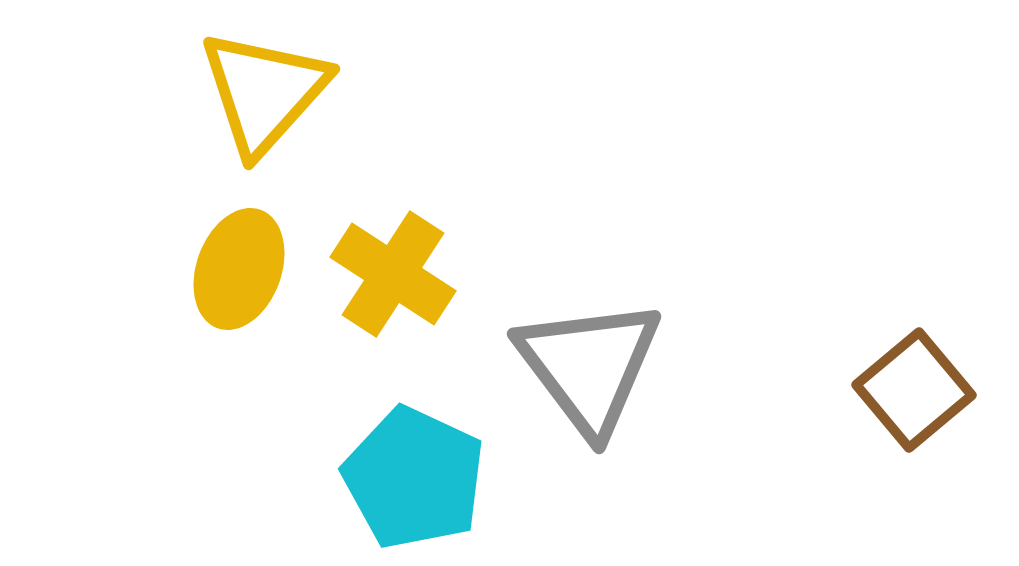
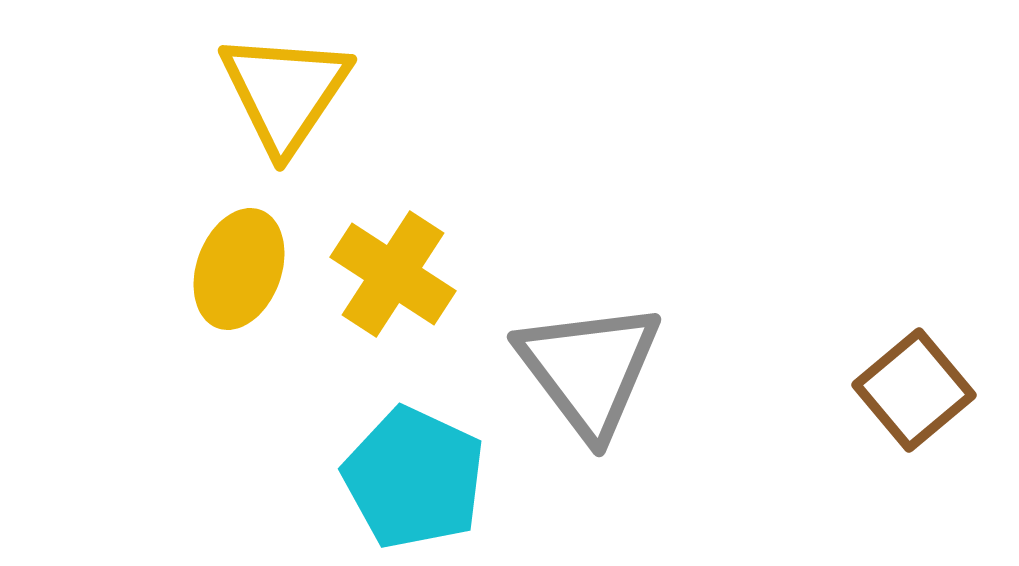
yellow triangle: moved 21 px right; rotated 8 degrees counterclockwise
gray triangle: moved 3 px down
